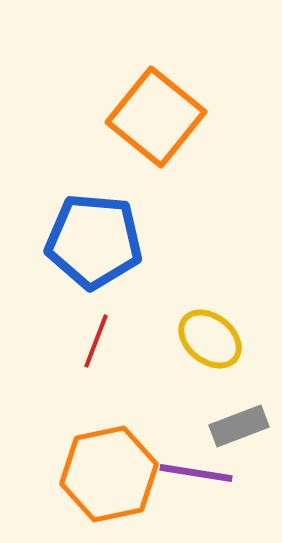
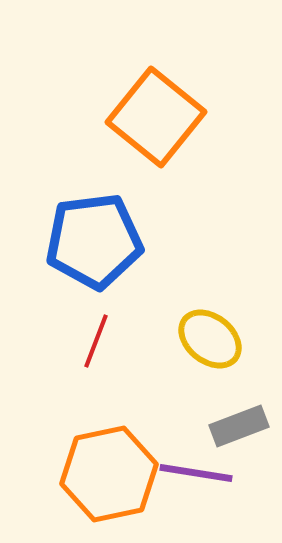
blue pentagon: rotated 12 degrees counterclockwise
